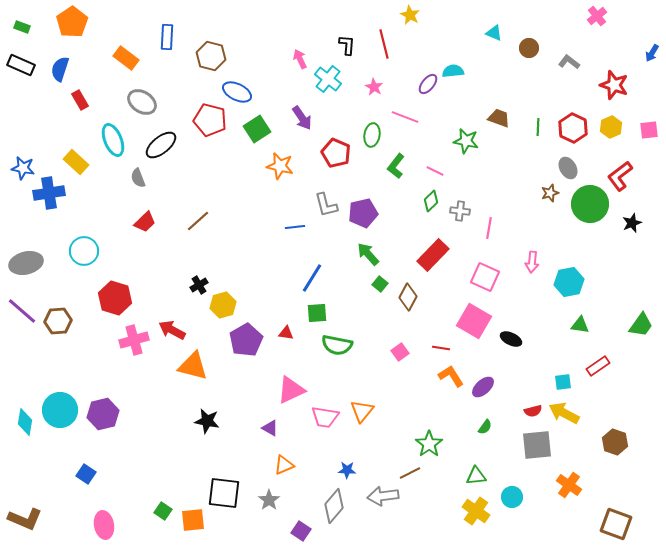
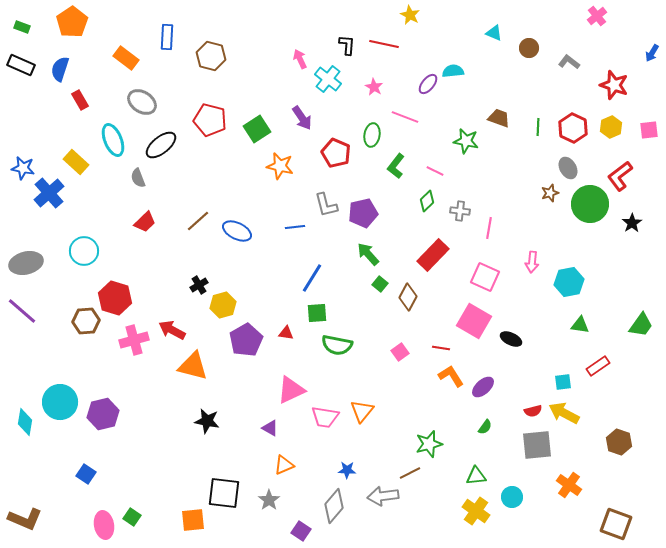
red line at (384, 44): rotated 64 degrees counterclockwise
blue ellipse at (237, 92): moved 139 px down
blue cross at (49, 193): rotated 32 degrees counterclockwise
green diamond at (431, 201): moved 4 px left
black star at (632, 223): rotated 12 degrees counterclockwise
brown hexagon at (58, 321): moved 28 px right
cyan circle at (60, 410): moved 8 px up
brown hexagon at (615, 442): moved 4 px right
green star at (429, 444): rotated 20 degrees clockwise
green square at (163, 511): moved 31 px left, 6 px down
